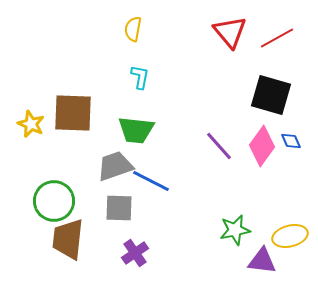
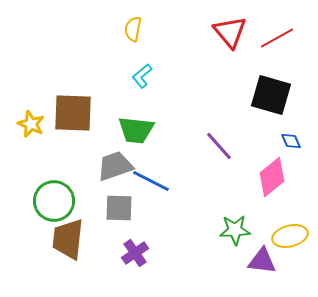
cyan L-shape: moved 2 px right, 1 px up; rotated 140 degrees counterclockwise
pink diamond: moved 10 px right, 31 px down; rotated 15 degrees clockwise
green star: rotated 8 degrees clockwise
